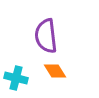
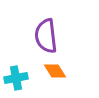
cyan cross: rotated 25 degrees counterclockwise
